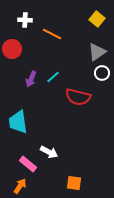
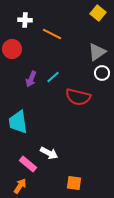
yellow square: moved 1 px right, 6 px up
white arrow: moved 1 px down
